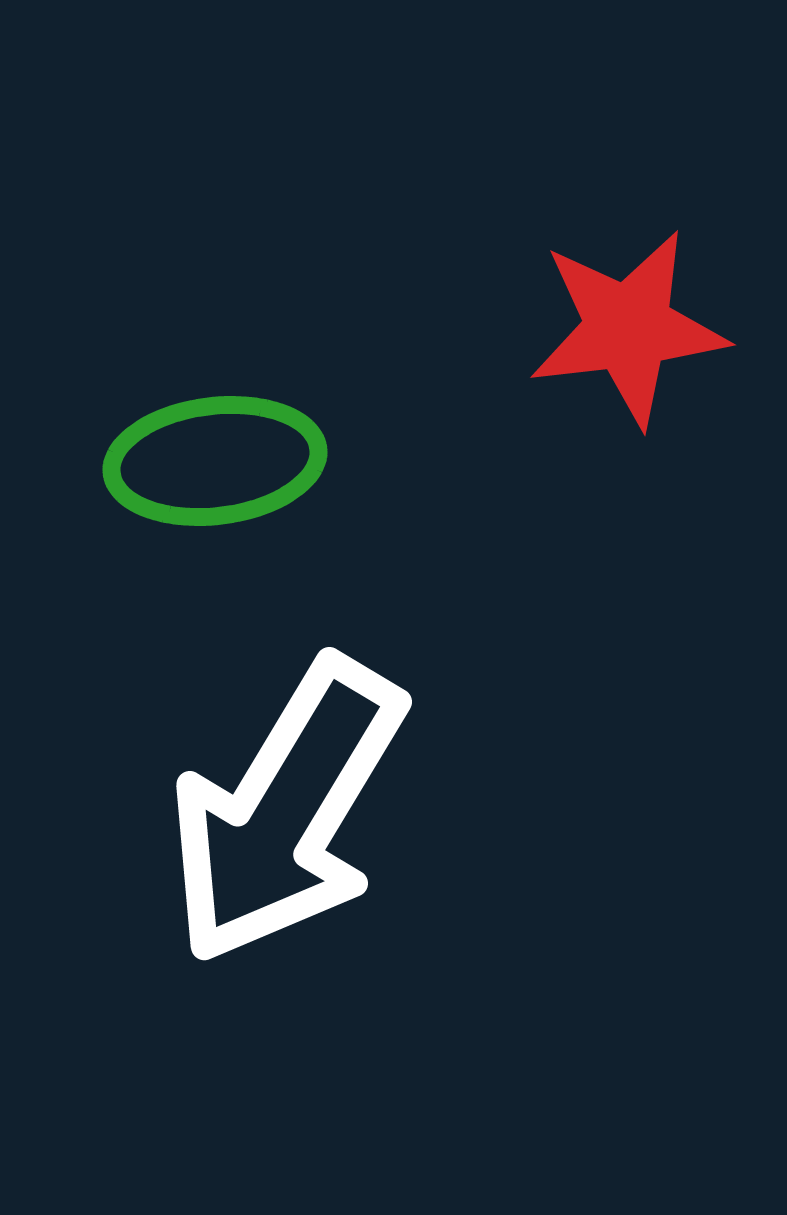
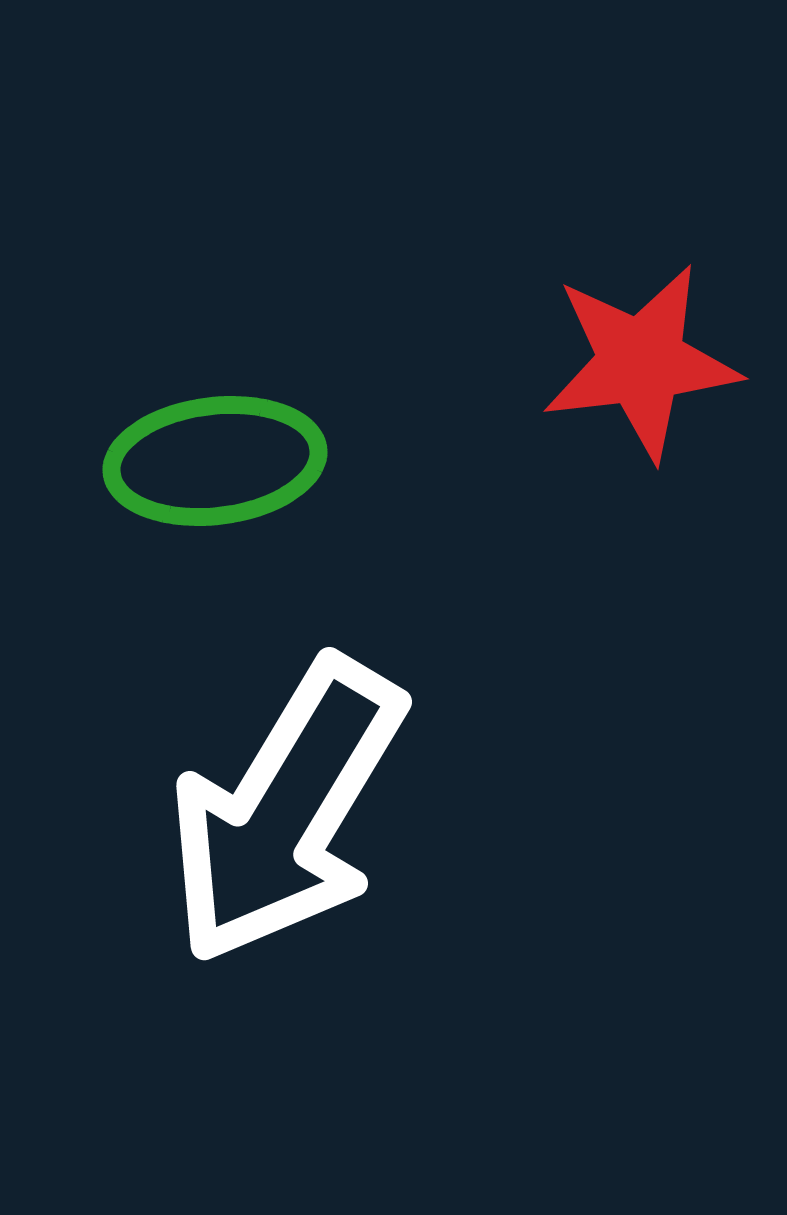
red star: moved 13 px right, 34 px down
